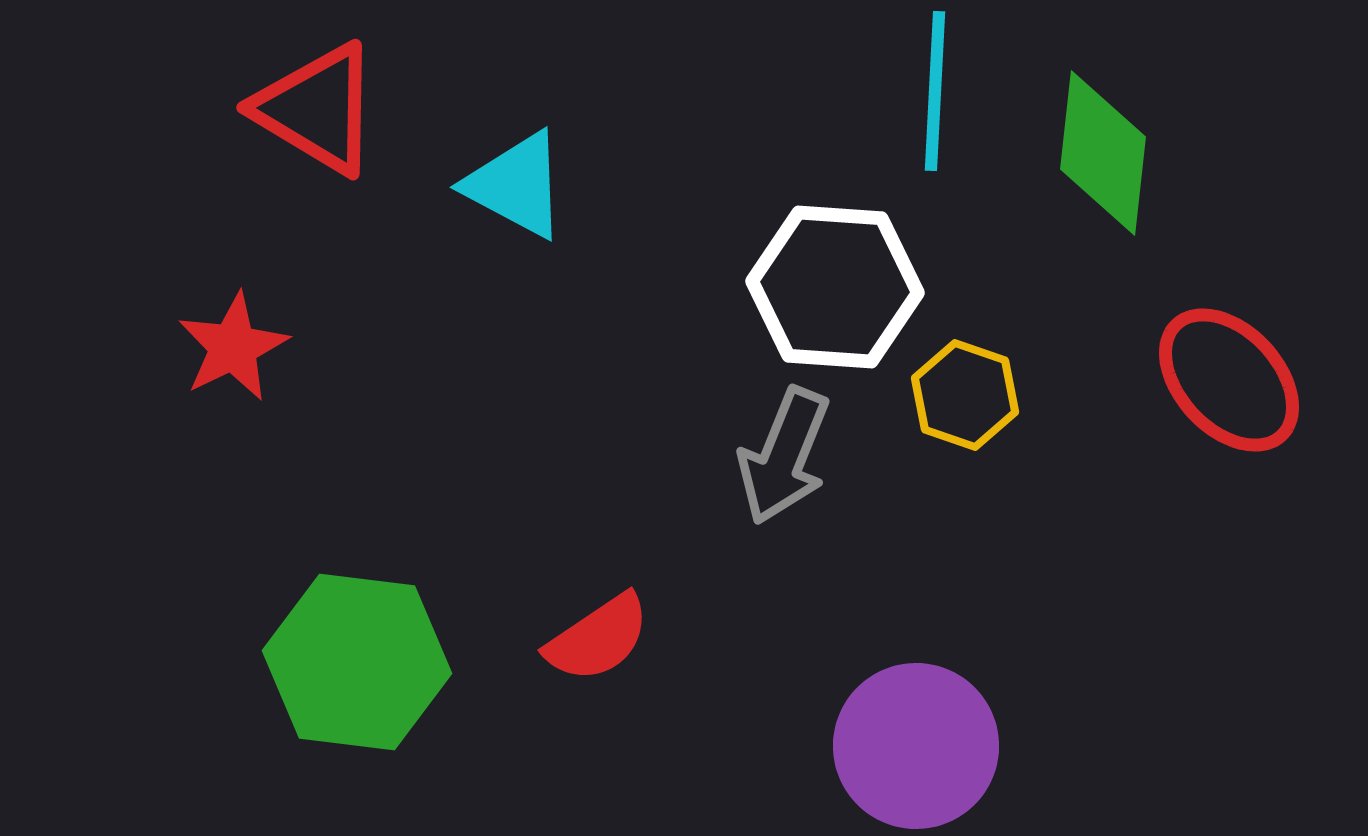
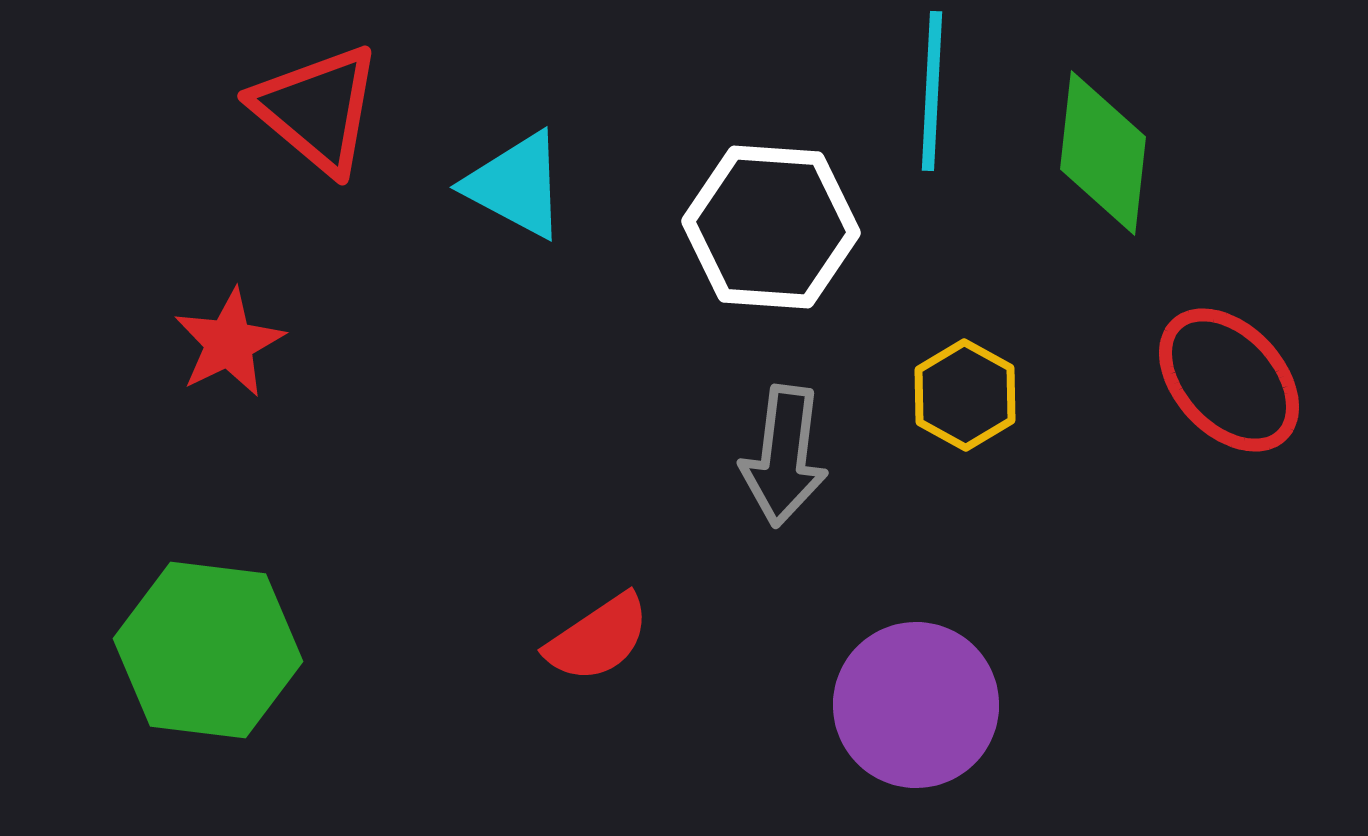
cyan line: moved 3 px left
red triangle: rotated 9 degrees clockwise
white hexagon: moved 64 px left, 60 px up
red star: moved 4 px left, 4 px up
yellow hexagon: rotated 10 degrees clockwise
gray arrow: rotated 15 degrees counterclockwise
green hexagon: moved 149 px left, 12 px up
purple circle: moved 41 px up
